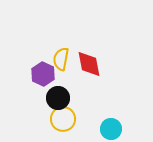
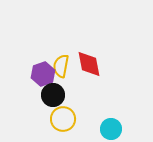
yellow semicircle: moved 7 px down
purple hexagon: rotated 15 degrees clockwise
black circle: moved 5 px left, 3 px up
